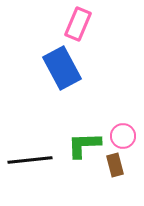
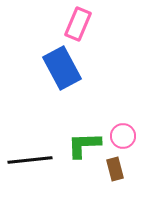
brown rectangle: moved 4 px down
